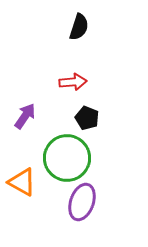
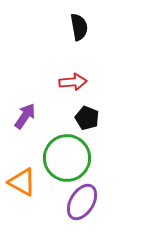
black semicircle: rotated 28 degrees counterclockwise
purple ellipse: rotated 12 degrees clockwise
